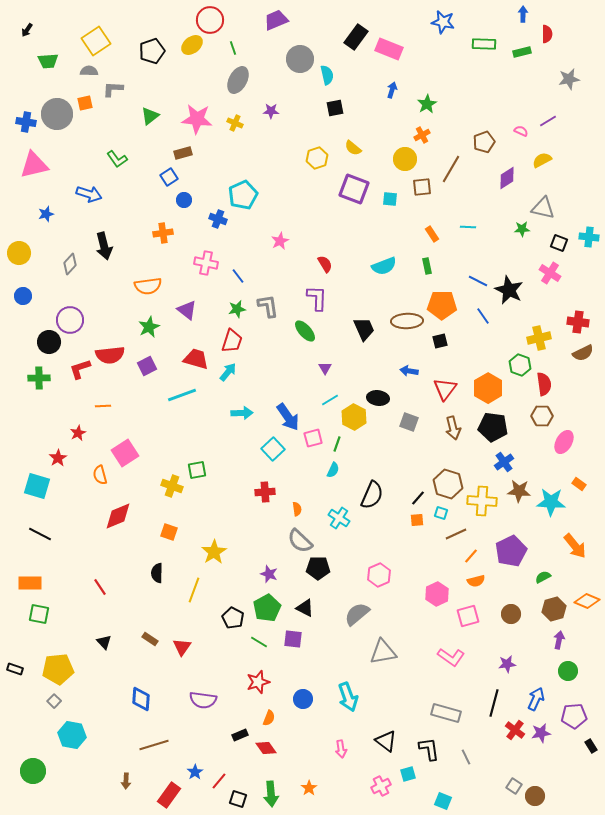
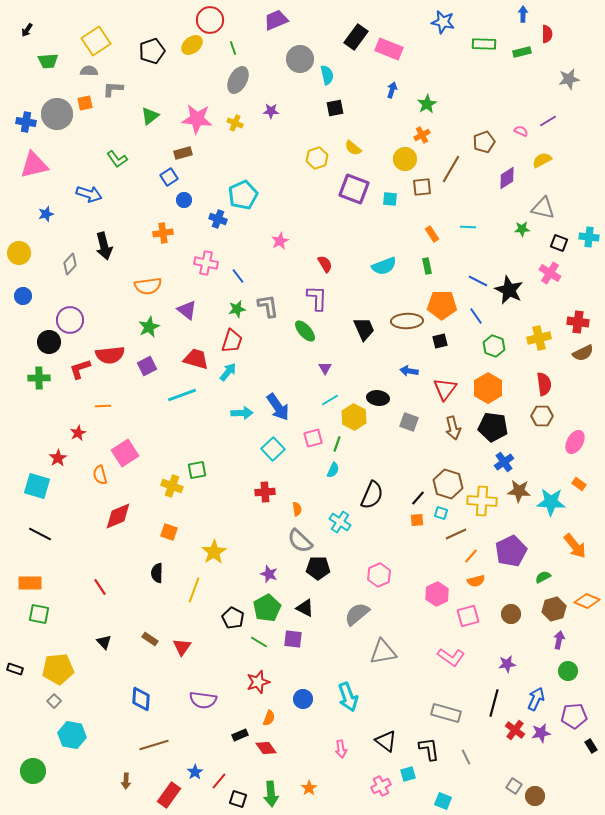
blue line at (483, 316): moved 7 px left
green hexagon at (520, 365): moved 26 px left, 19 px up
blue arrow at (288, 417): moved 10 px left, 10 px up
pink ellipse at (564, 442): moved 11 px right
cyan cross at (339, 518): moved 1 px right, 4 px down
